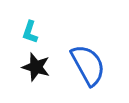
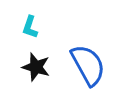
cyan L-shape: moved 5 px up
